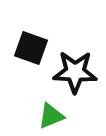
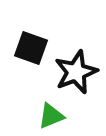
black star: moved 1 px right; rotated 24 degrees counterclockwise
